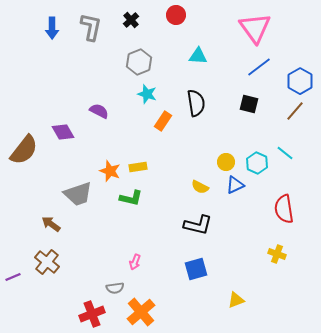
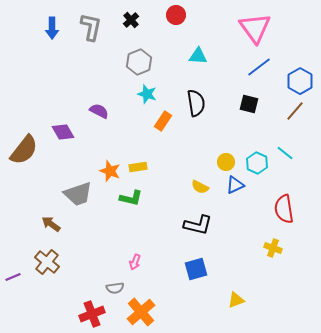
yellow cross: moved 4 px left, 6 px up
